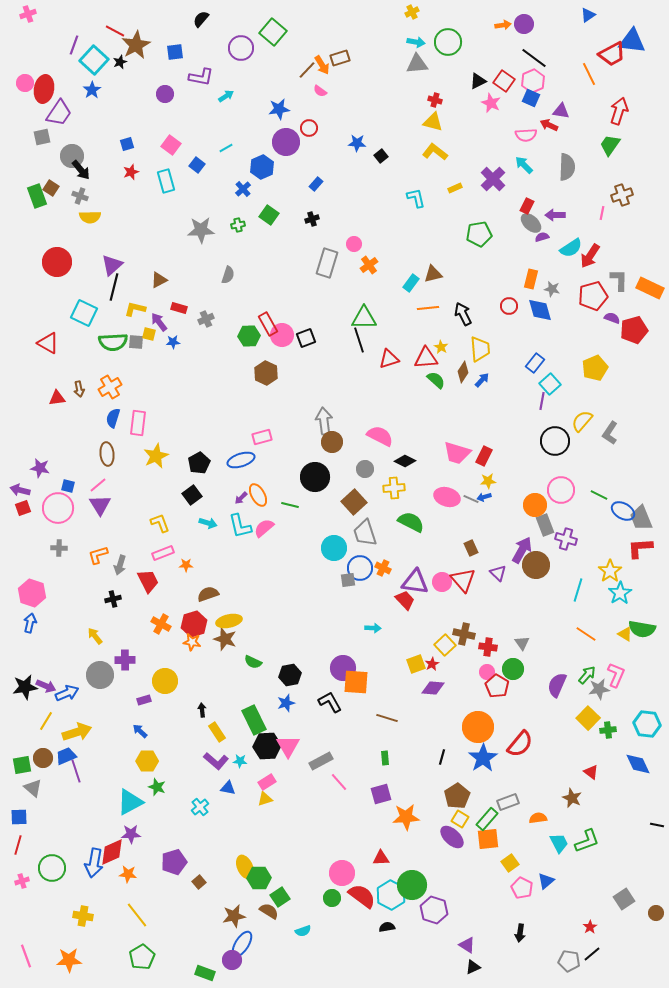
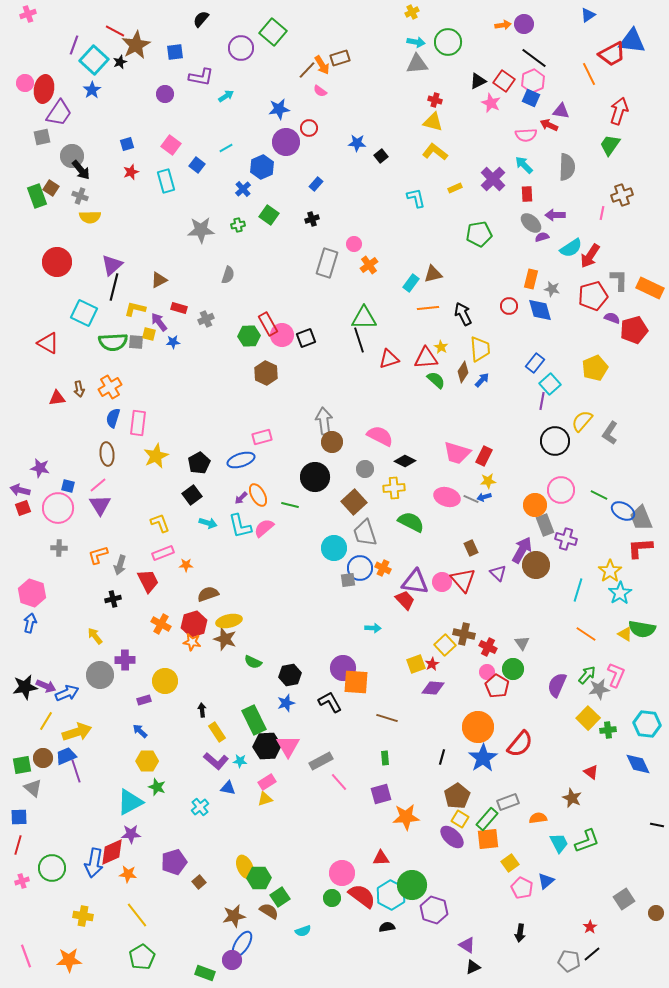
red rectangle at (527, 206): moved 12 px up; rotated 28 degrees counterclockwise
red cross at (488, 647): rotated 18 degrees clockwise
